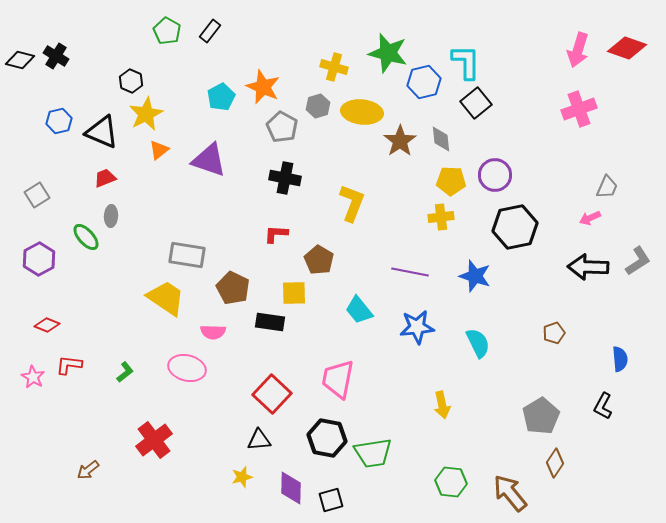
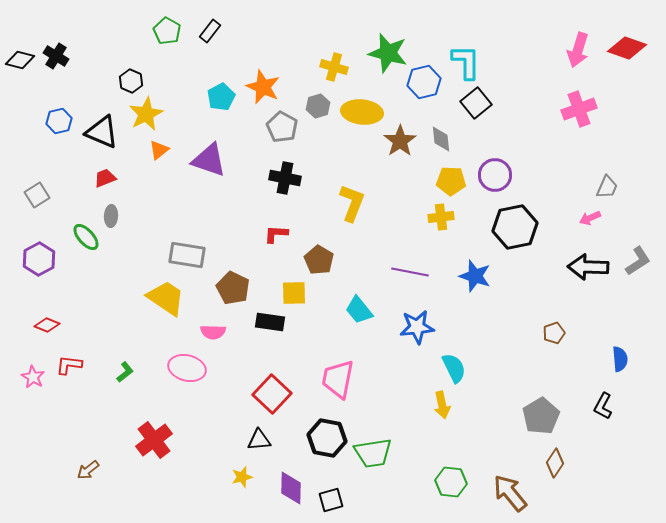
cyan semicircle at (478, 343): moved 24 px left, 25 px down
